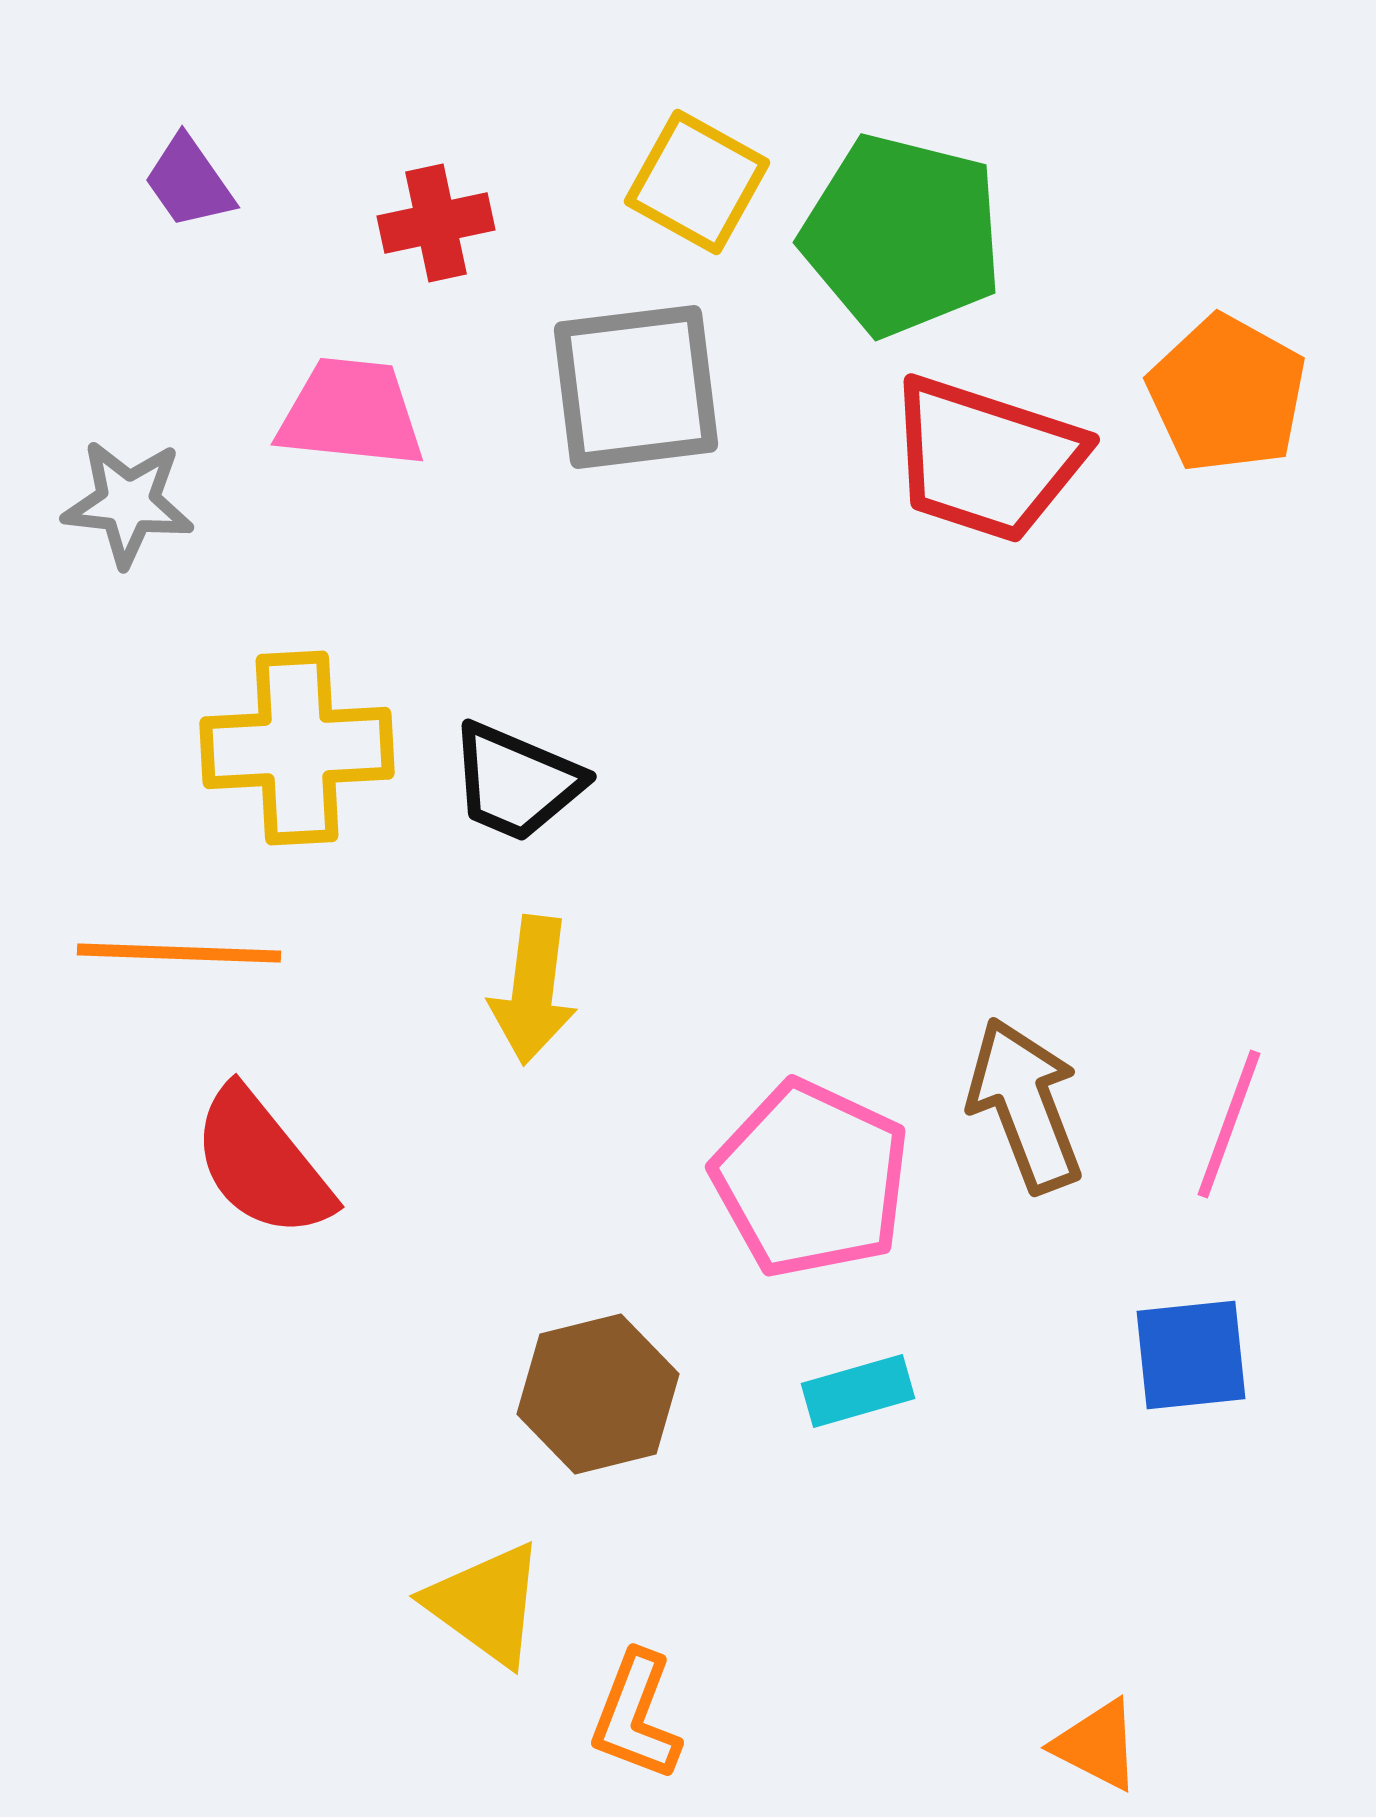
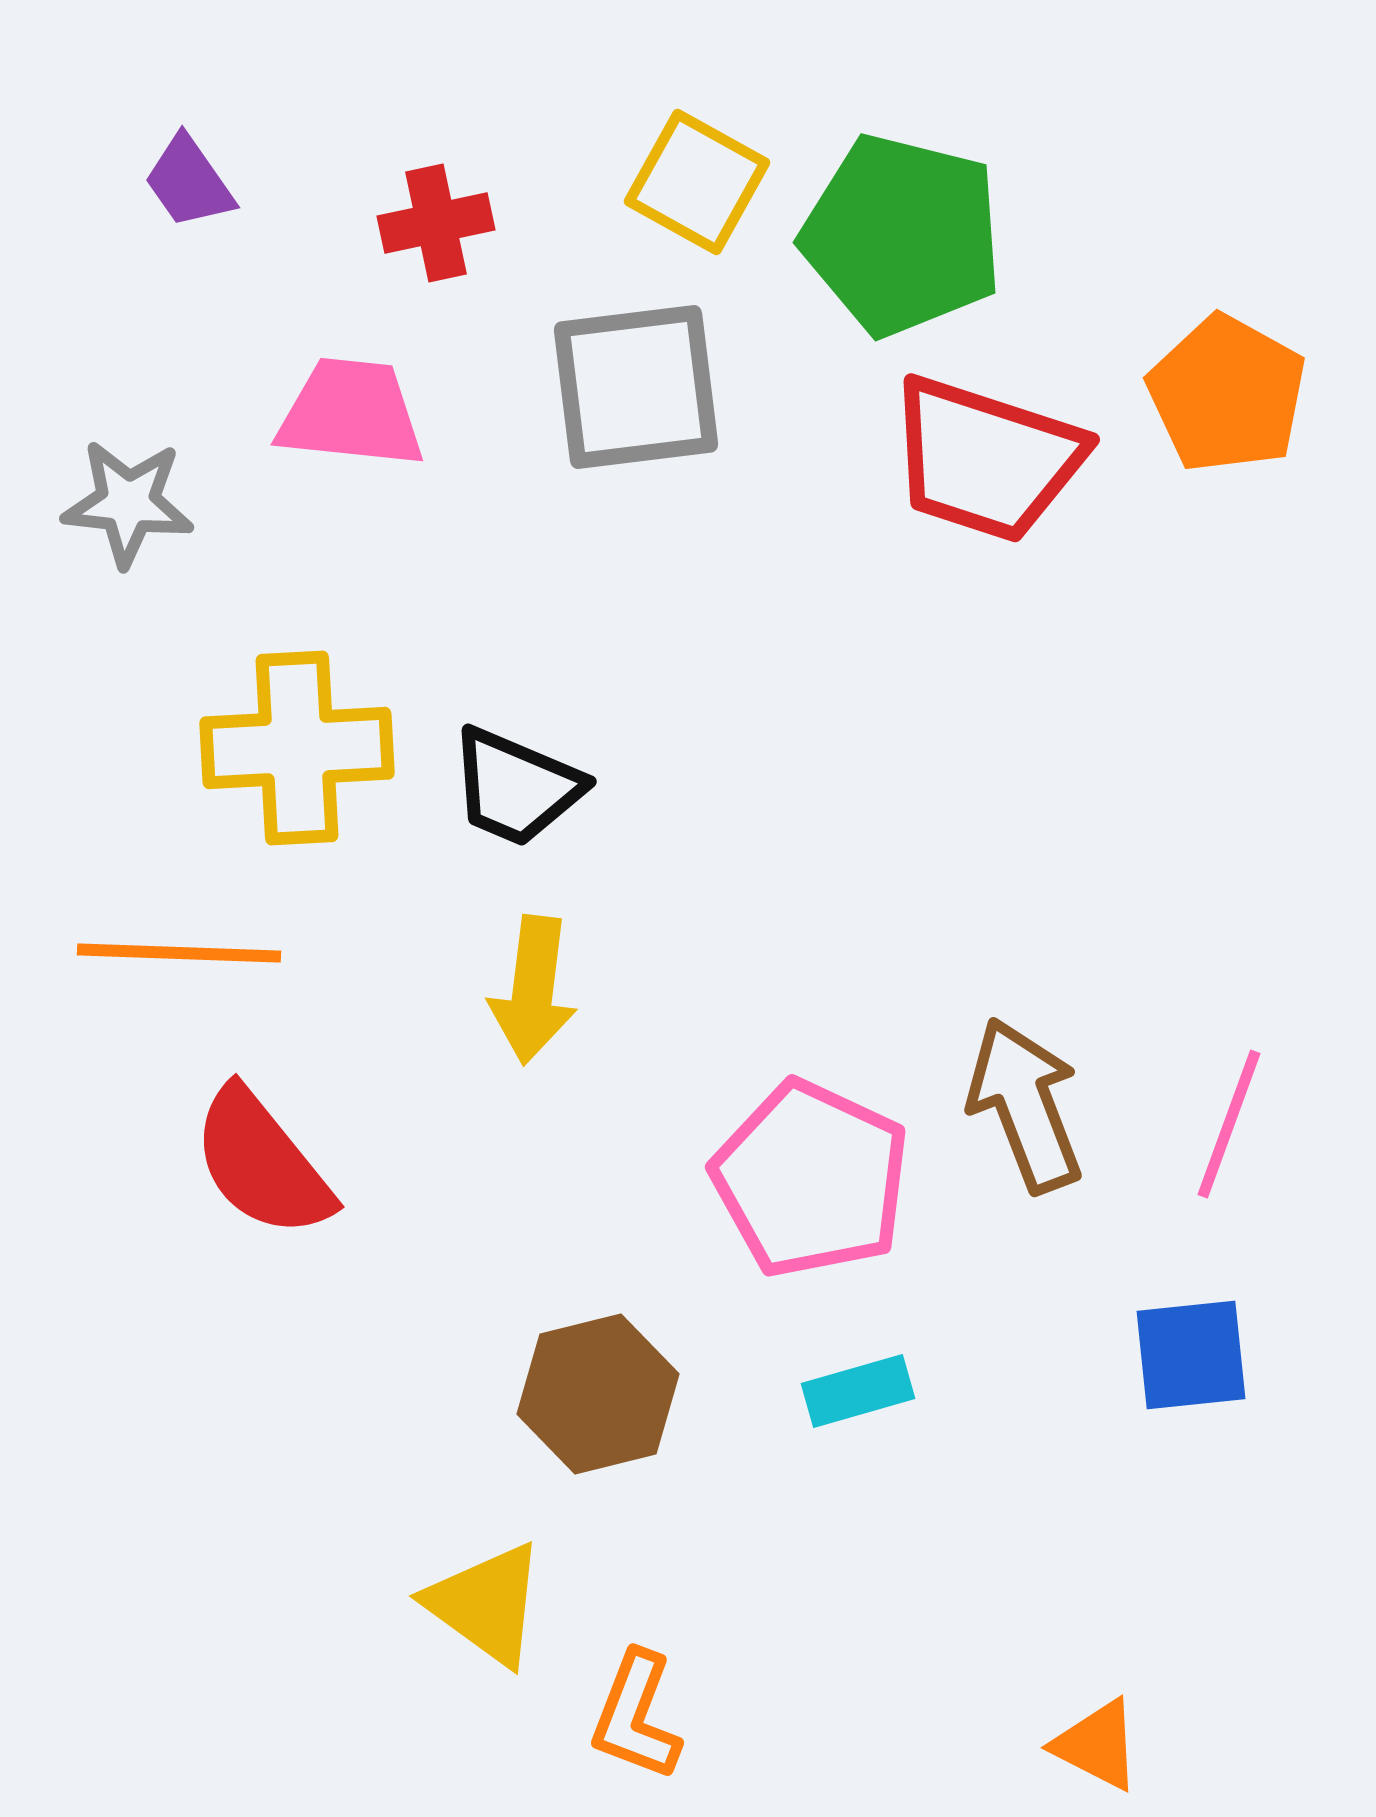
black trapezoid: moved 5 px down
